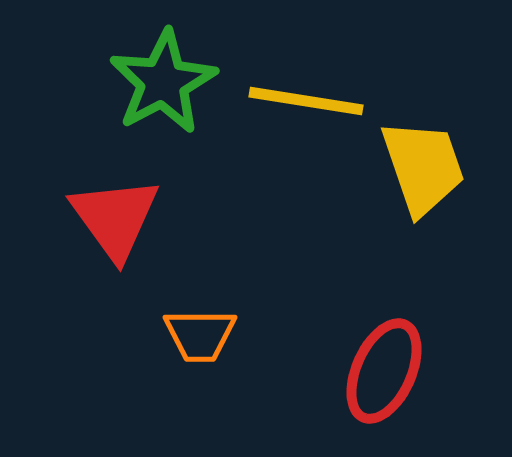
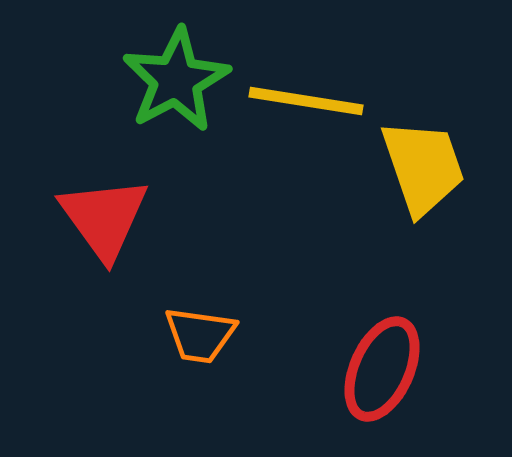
green star: moved 13 px right, 2 px up
red triangle: moved 11 px left
orange trapezoid: rotated 8 degrees clockwise
red ellipse: moved 2 px left, 2 px up
